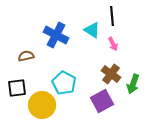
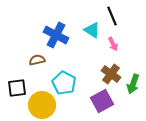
black line: rotated 18 degrees counterclockwise
brown semicircle: moved 11 px right, 4 px down
